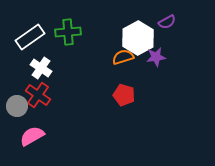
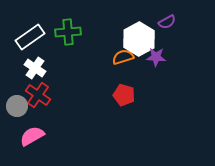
white hexagon: moved 1 px right, 1 px down
purple star: rotated 12 degrees clockwise
white cross: moved 6 px left
